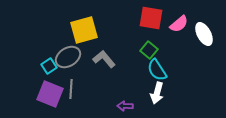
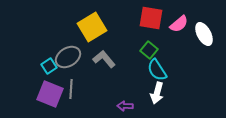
yellow square: moved 8 px right, 3 px up; rotated 16 degrees counterclockwise
